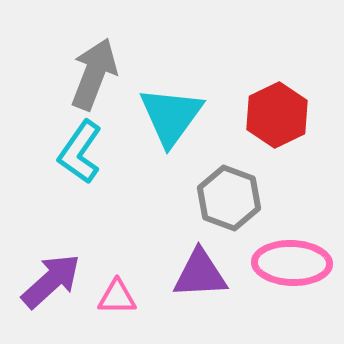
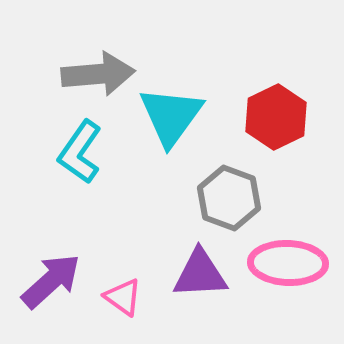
gray arrow: moved 4 px right; rotated 64 degrees clockwise
red hexagon: moved 1 px left, 2 px down
pink ellipse: moved 4 px left
pink triangle: moved 6 px right; rotated 36 degrees clockwise
